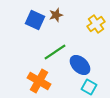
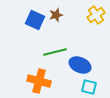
yellow cross: moved 9 px up
green line: rotated 20 degrees clockwise
blue ellipse: rotated 20 degrees counterclockwise
orange cross: rotated 15 degrees counterclockwise
cyan square: rotated 14 degrees counterclockwise
